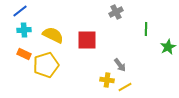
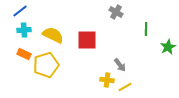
gray cross: rotated 32 degrees counterclockwise
